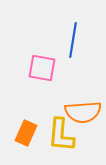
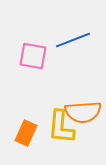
blue line: rotated 60 degrees clockwise
pink square: moved 9 px left, 12 px up
yellow L-shape: moved 8 px up
